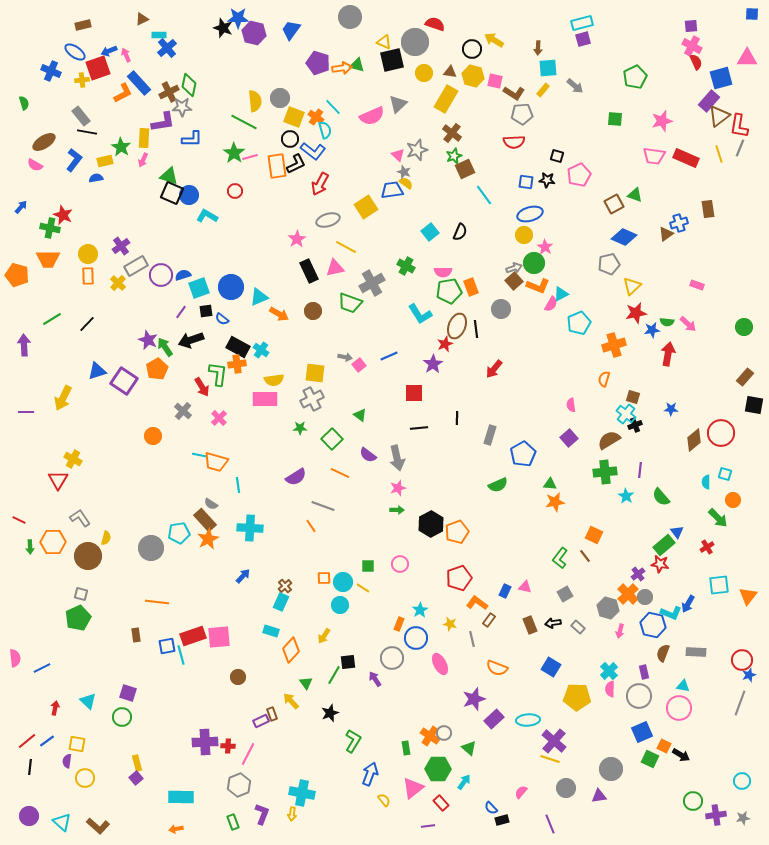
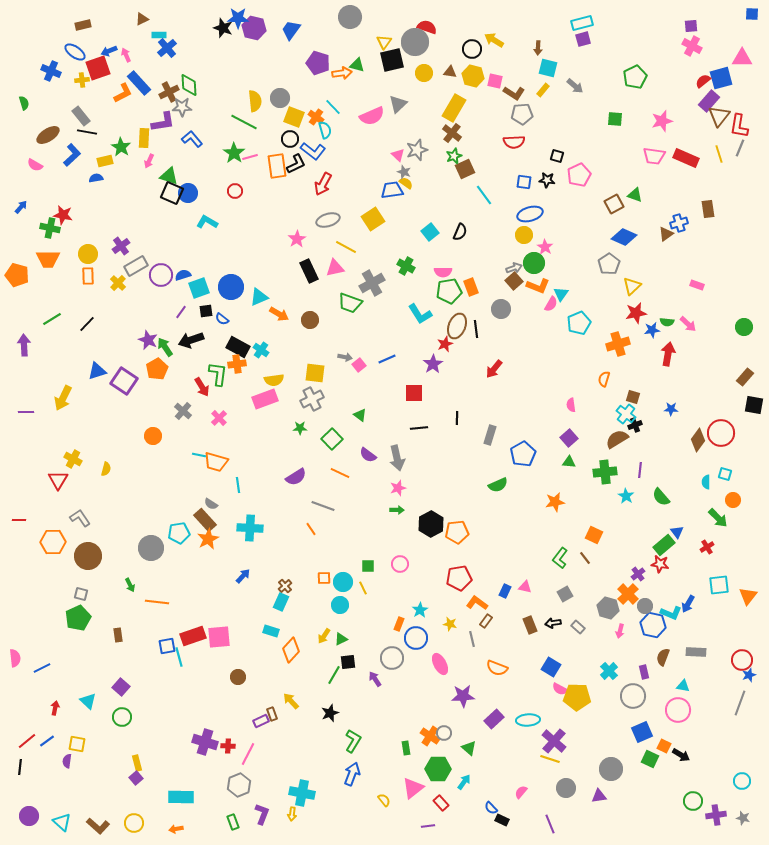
red semicircle at (435, 24): moved 8 px left, 3 px down
purple hexagon at (254, 33): moved 5 px up
yellow triangle at (384, 42): rotated 42 degrees clockwise
pink triangle at (747, 58): moved 5 px left
red semicircle at (696, 62): moved 7 px right, 19 px down; rotated 105 degrees counterclockwise
orange arrow at (342, 68): moved 5 px down
cyan square at (548, 68): rotated 18 degrees clockwise
green diamond at (189, 85): rotated 15 degrees counterclockwise
yellow rectangle at (446, 99): moved 8 px right, 9 px down
brown triangle at (719, 116): rotated 15 degrees counterclockwise
blue L-shape at (192, 139): rotated 130 degrees counterclockwise
brown ellipse at (44, 142): moved 4 px right, 7 px up
blue L-shape at (74, 160): moved 2 px left, 5 px up; rotated 10 degrees clockwise
pink arrow at (143, 160): moved 6 px right, 1 px down
blue square at (526, 182): moved 2 px left
red arrow at (320, 184): moved 3 px right
blue circle at (189, 195): moved 1 px left, 2 px up
yellow square at (366, 207): moved 7 px right, 12 px down
red star at (63, 215): rotated 12 degrees counterclockwise
cyan L-shape at (207, 216): moved 6 px down
gray pentagon at (609, 264): rotated 20 degrees counterclockwise
cyan triangle at (561, 294): rotated 28 degrees counterclockwise
brown circle at (313, 311): moved 3 px left, 9 px down
orange cross at (614, 345): moved 4 px right, 1 px up
blue line at (389, 356): moved 2 px left, 3 px down
pink rectangle at (265, 399): rotated 20 degrees counterclockwise
brown semicircle at (609, 440): moved 8 px right, 1 px up
brown diamond at (694, 440): moved 4 px right; rotated 15 degrees counterclockwise
green triangle at (550, 484): moved 19 px right, 22 px up
red line at (19, 520): rotated 24 degrees counterclockwise
orange line at (311, 526): moved 3 px down
orange pentagon at (457, 532): rotated 15 degrees clockwise
yellow semicircle at (106, 538): moved 69 px up
green arrow at (30, 547): moved 100 px right, 38 px down; rotated 24 degrees counterclockwise
brown line at (585, 556): moved 2 px down
red pentagon at (459, 578): rotated 10 degrees clockwise
yellow line at (363, 588): rotated 32 degrees clockwise
gray circle at (645, 597): moved 9 px down
brown rectangle at (489, 620): moved 3 px left, 1 px down
brown rectangle at (136, 635): moved 18 px left
brown semicircle at (663, 653): moved 4 px down
cyan line at (181, 655): moved 2 px left, 2 px down
green triangle at (306, 683): moved 35 px right, 44 px up; rotated 40 degrees clockwise
pink semicircle at (610, 689): moved 50 px left; rotated 63 degrees counterclockwise
purple square at (128, 693): moved 7 px left, 6 px up; rotated 24 degrees clockwise
gray circle at (639, 696): moved 6 px left
purple star at (474, 699): moved 11 px left, 3 px up; rotated 15 degrees clockwise
pink circle at (679, 708): moved 1 px left, 2 px down
purple cross at (205, 742): rotated 20 degrees clockwise
black line at (30, 767): moved 10 px left
blue arrow at (370, 774): moved 18 px left
yellow circle at (85, 778): moved 49 px right, 45 px down
gray star at (743, 818): rotated 24 degrees clockwise
black rectangle at (502, 820): rotated 40 degrees clockwise
